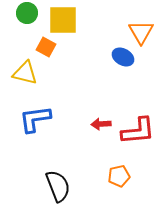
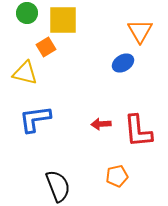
orange triangle: moved 1 px left, 1 px up
orange square: rotated 30 degrees clockwise
blue ellipse: moved 6 px down; rotated 60 degrees counterclockwise
red L-shape: rotated 90 degrees clockwise
orange pentagon: moved 2 px left
